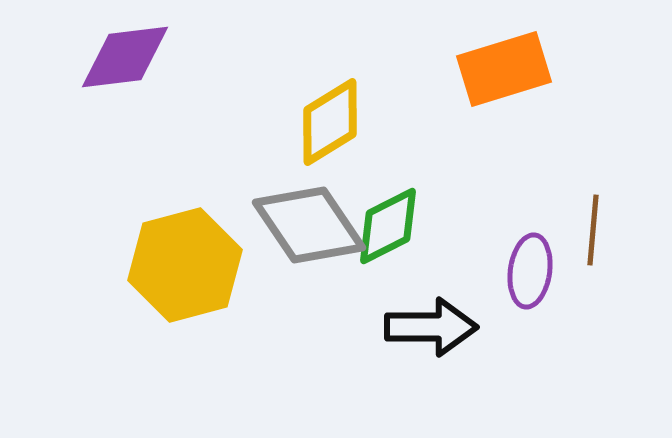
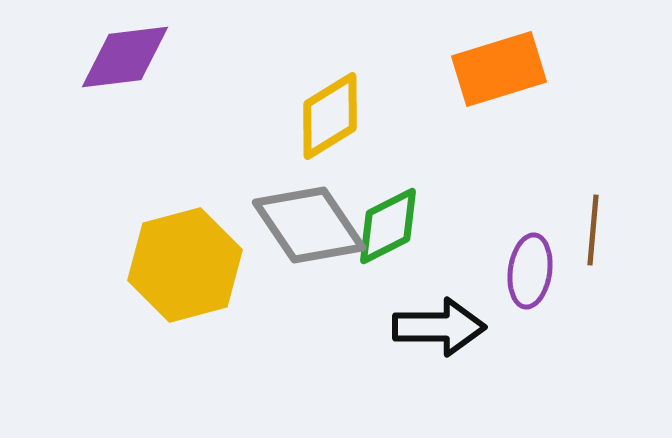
orange rectangle: moved 5 px left
yellow diamond: moved 6 px up
black arrow: moved 8 px right
